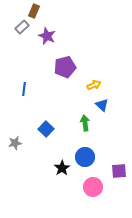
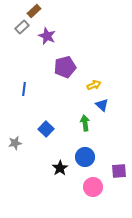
brown rectangle: rotated 24 degrees clockwise
black star: moved 2 px left
